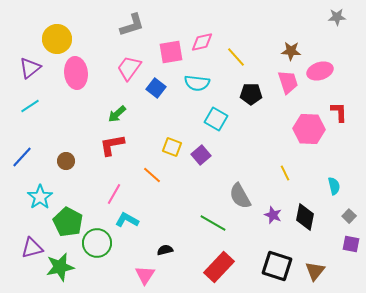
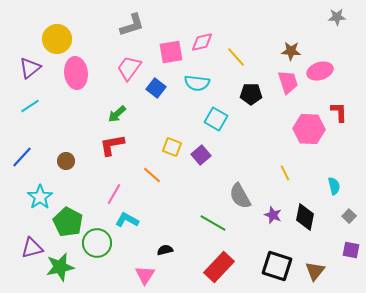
purple square at (351, 244): moved 6 px down
